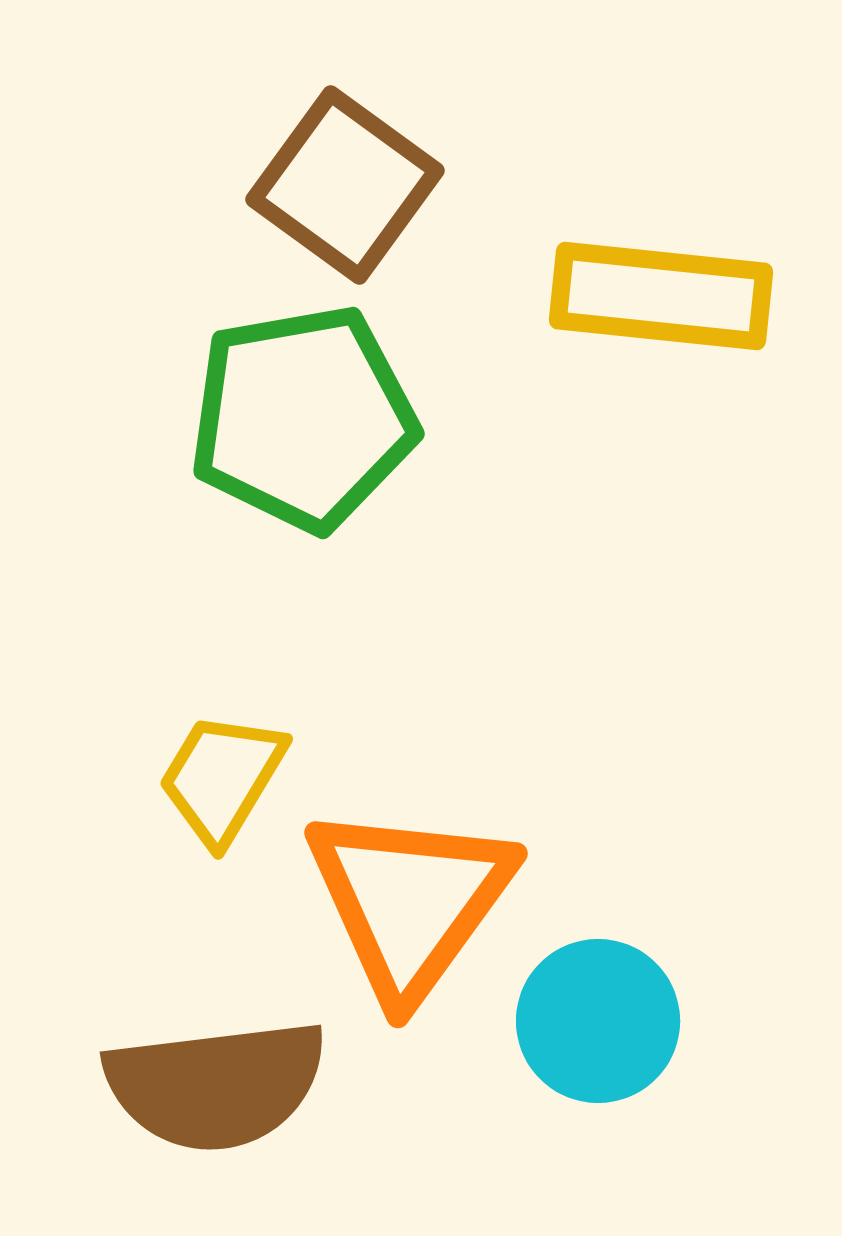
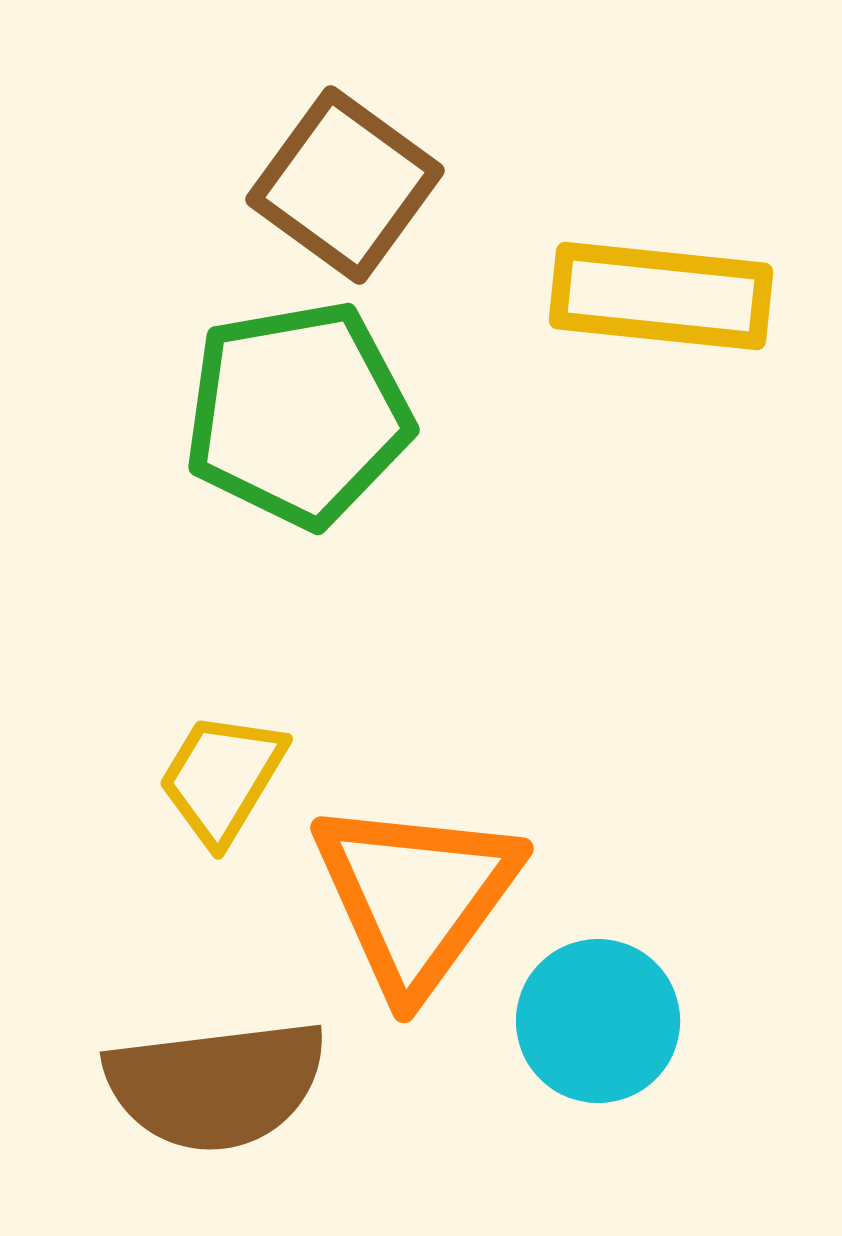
green pentagon: moved 5 px left, 4 px up
orange triangle: moved 6 px right, 5 px up
